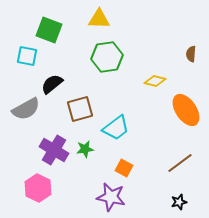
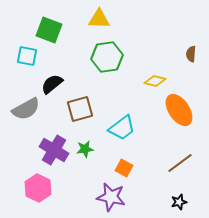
orange ellipse: moved 7 px left
cyan trapezoid: moved 6 px right
